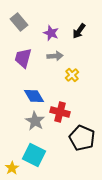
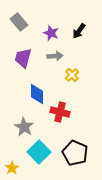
blue diamond: moved 3 px right, 2 px up; rotated 30 degrees clockwise
gray star: moved 11 px left, 6 px down
black pentagon: moved 7 px left, 15 px down
cyan square: moved 5 px right, 3 px up; rotated 20 degrees clockwise
